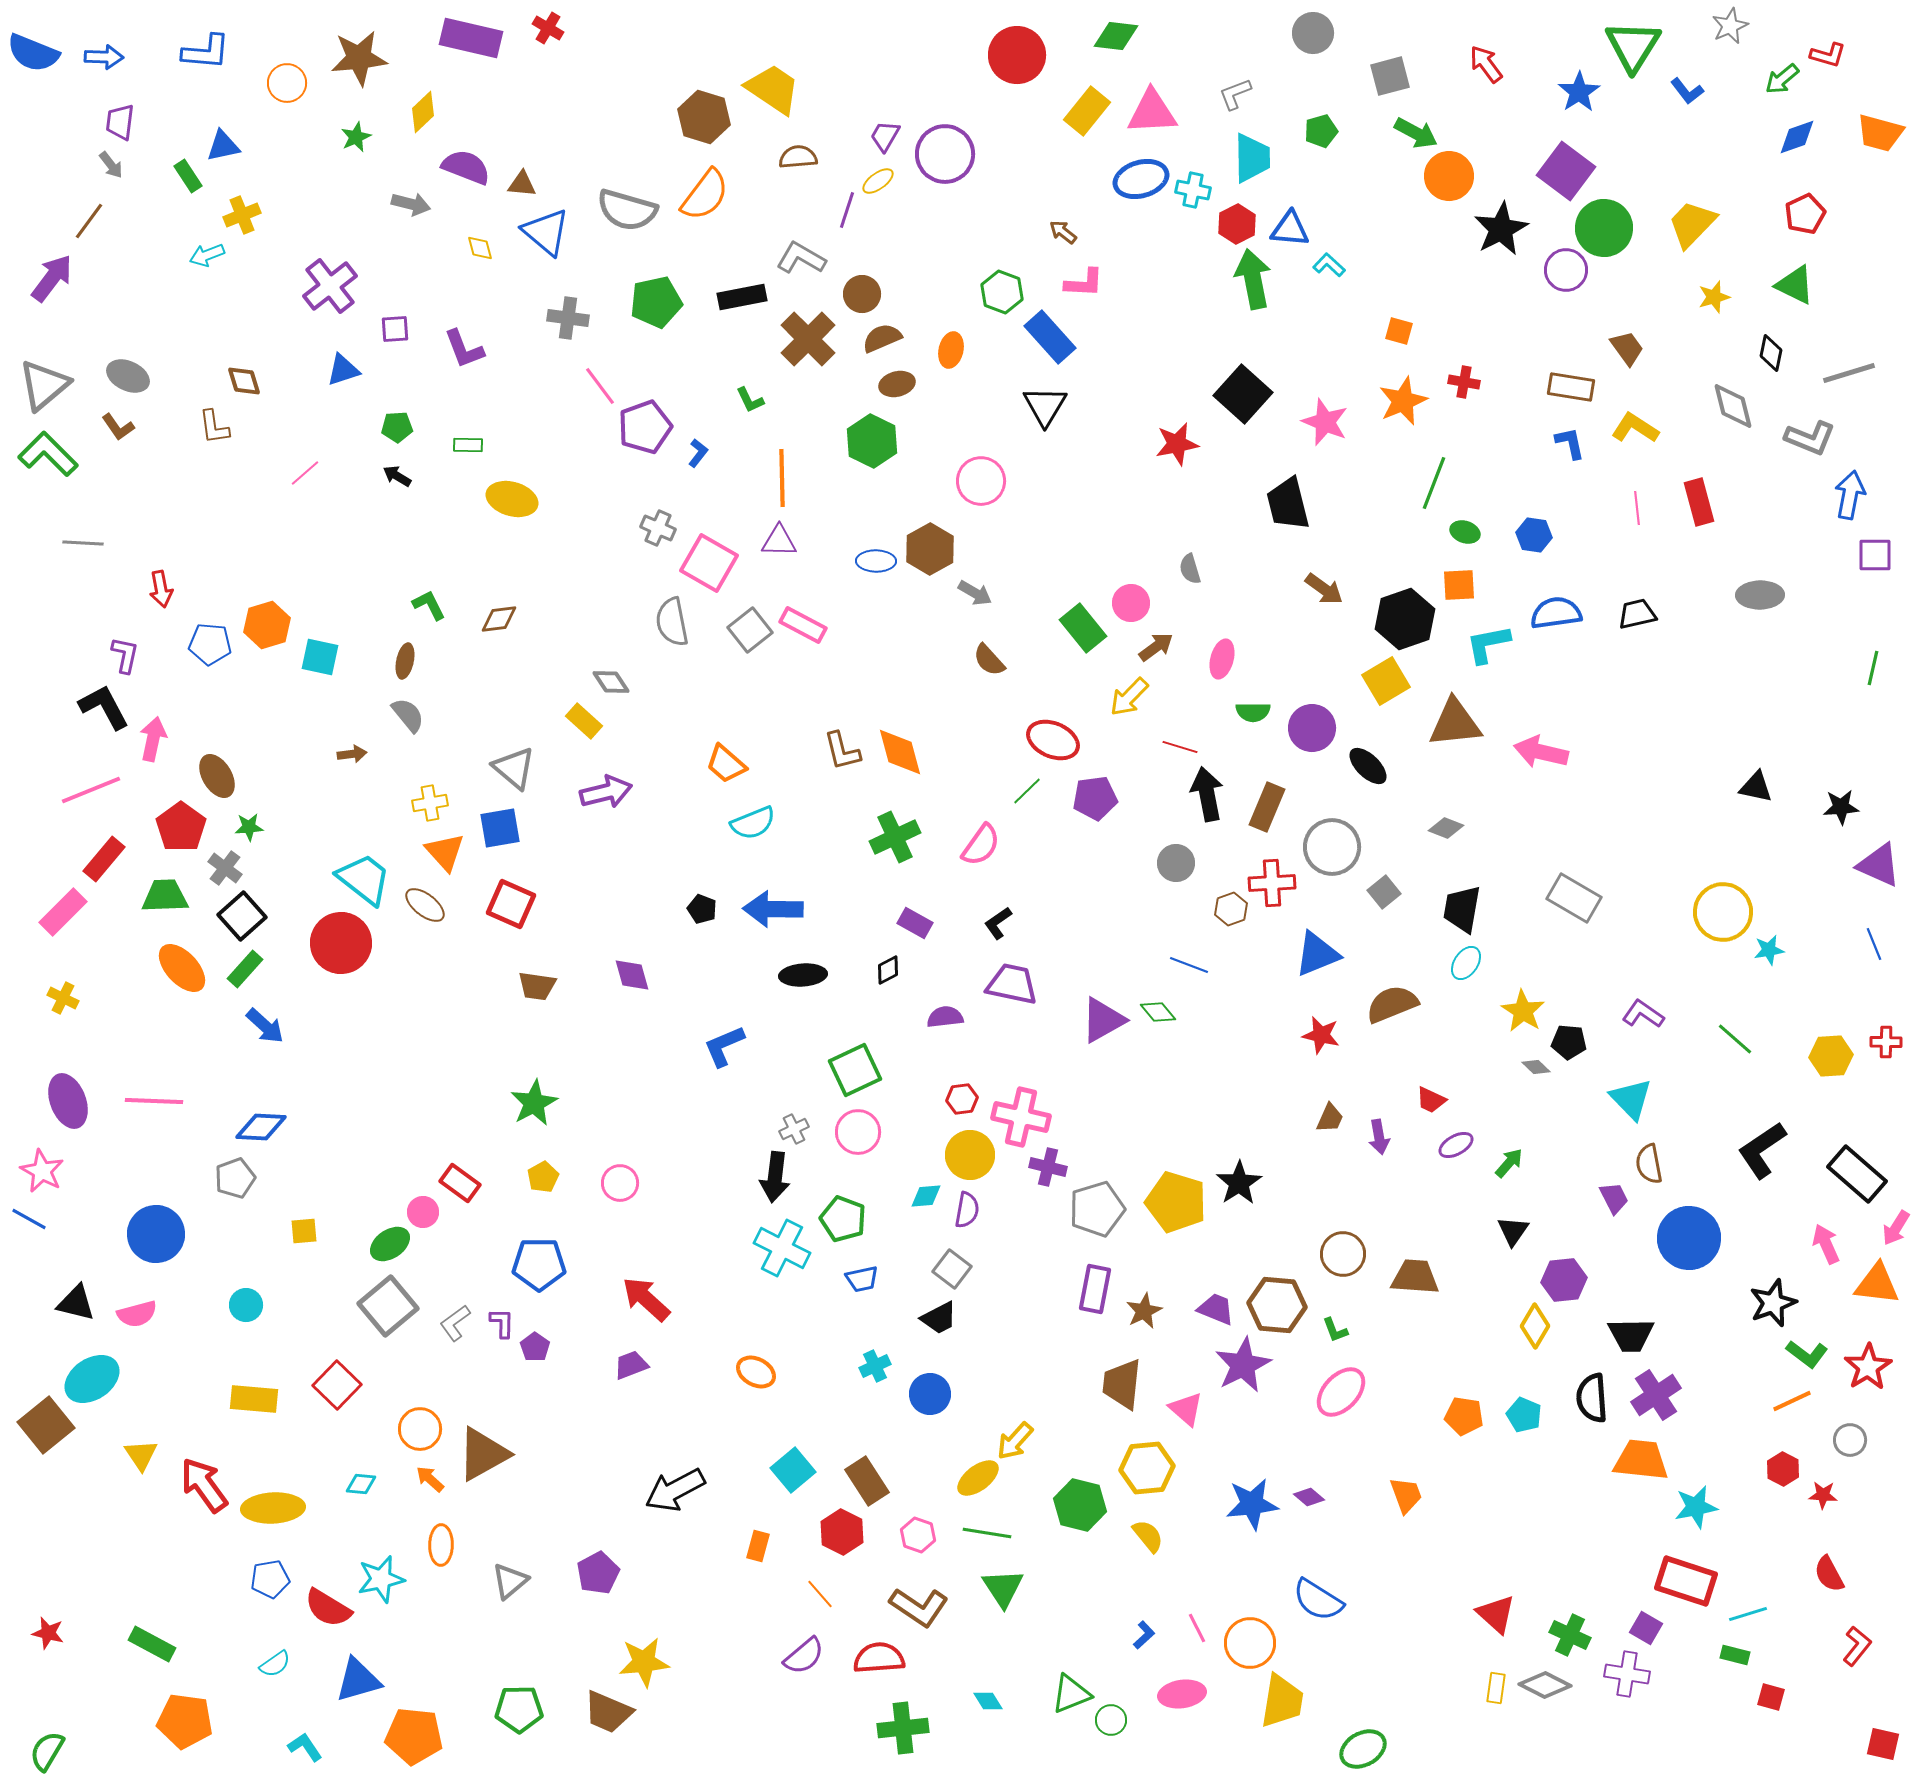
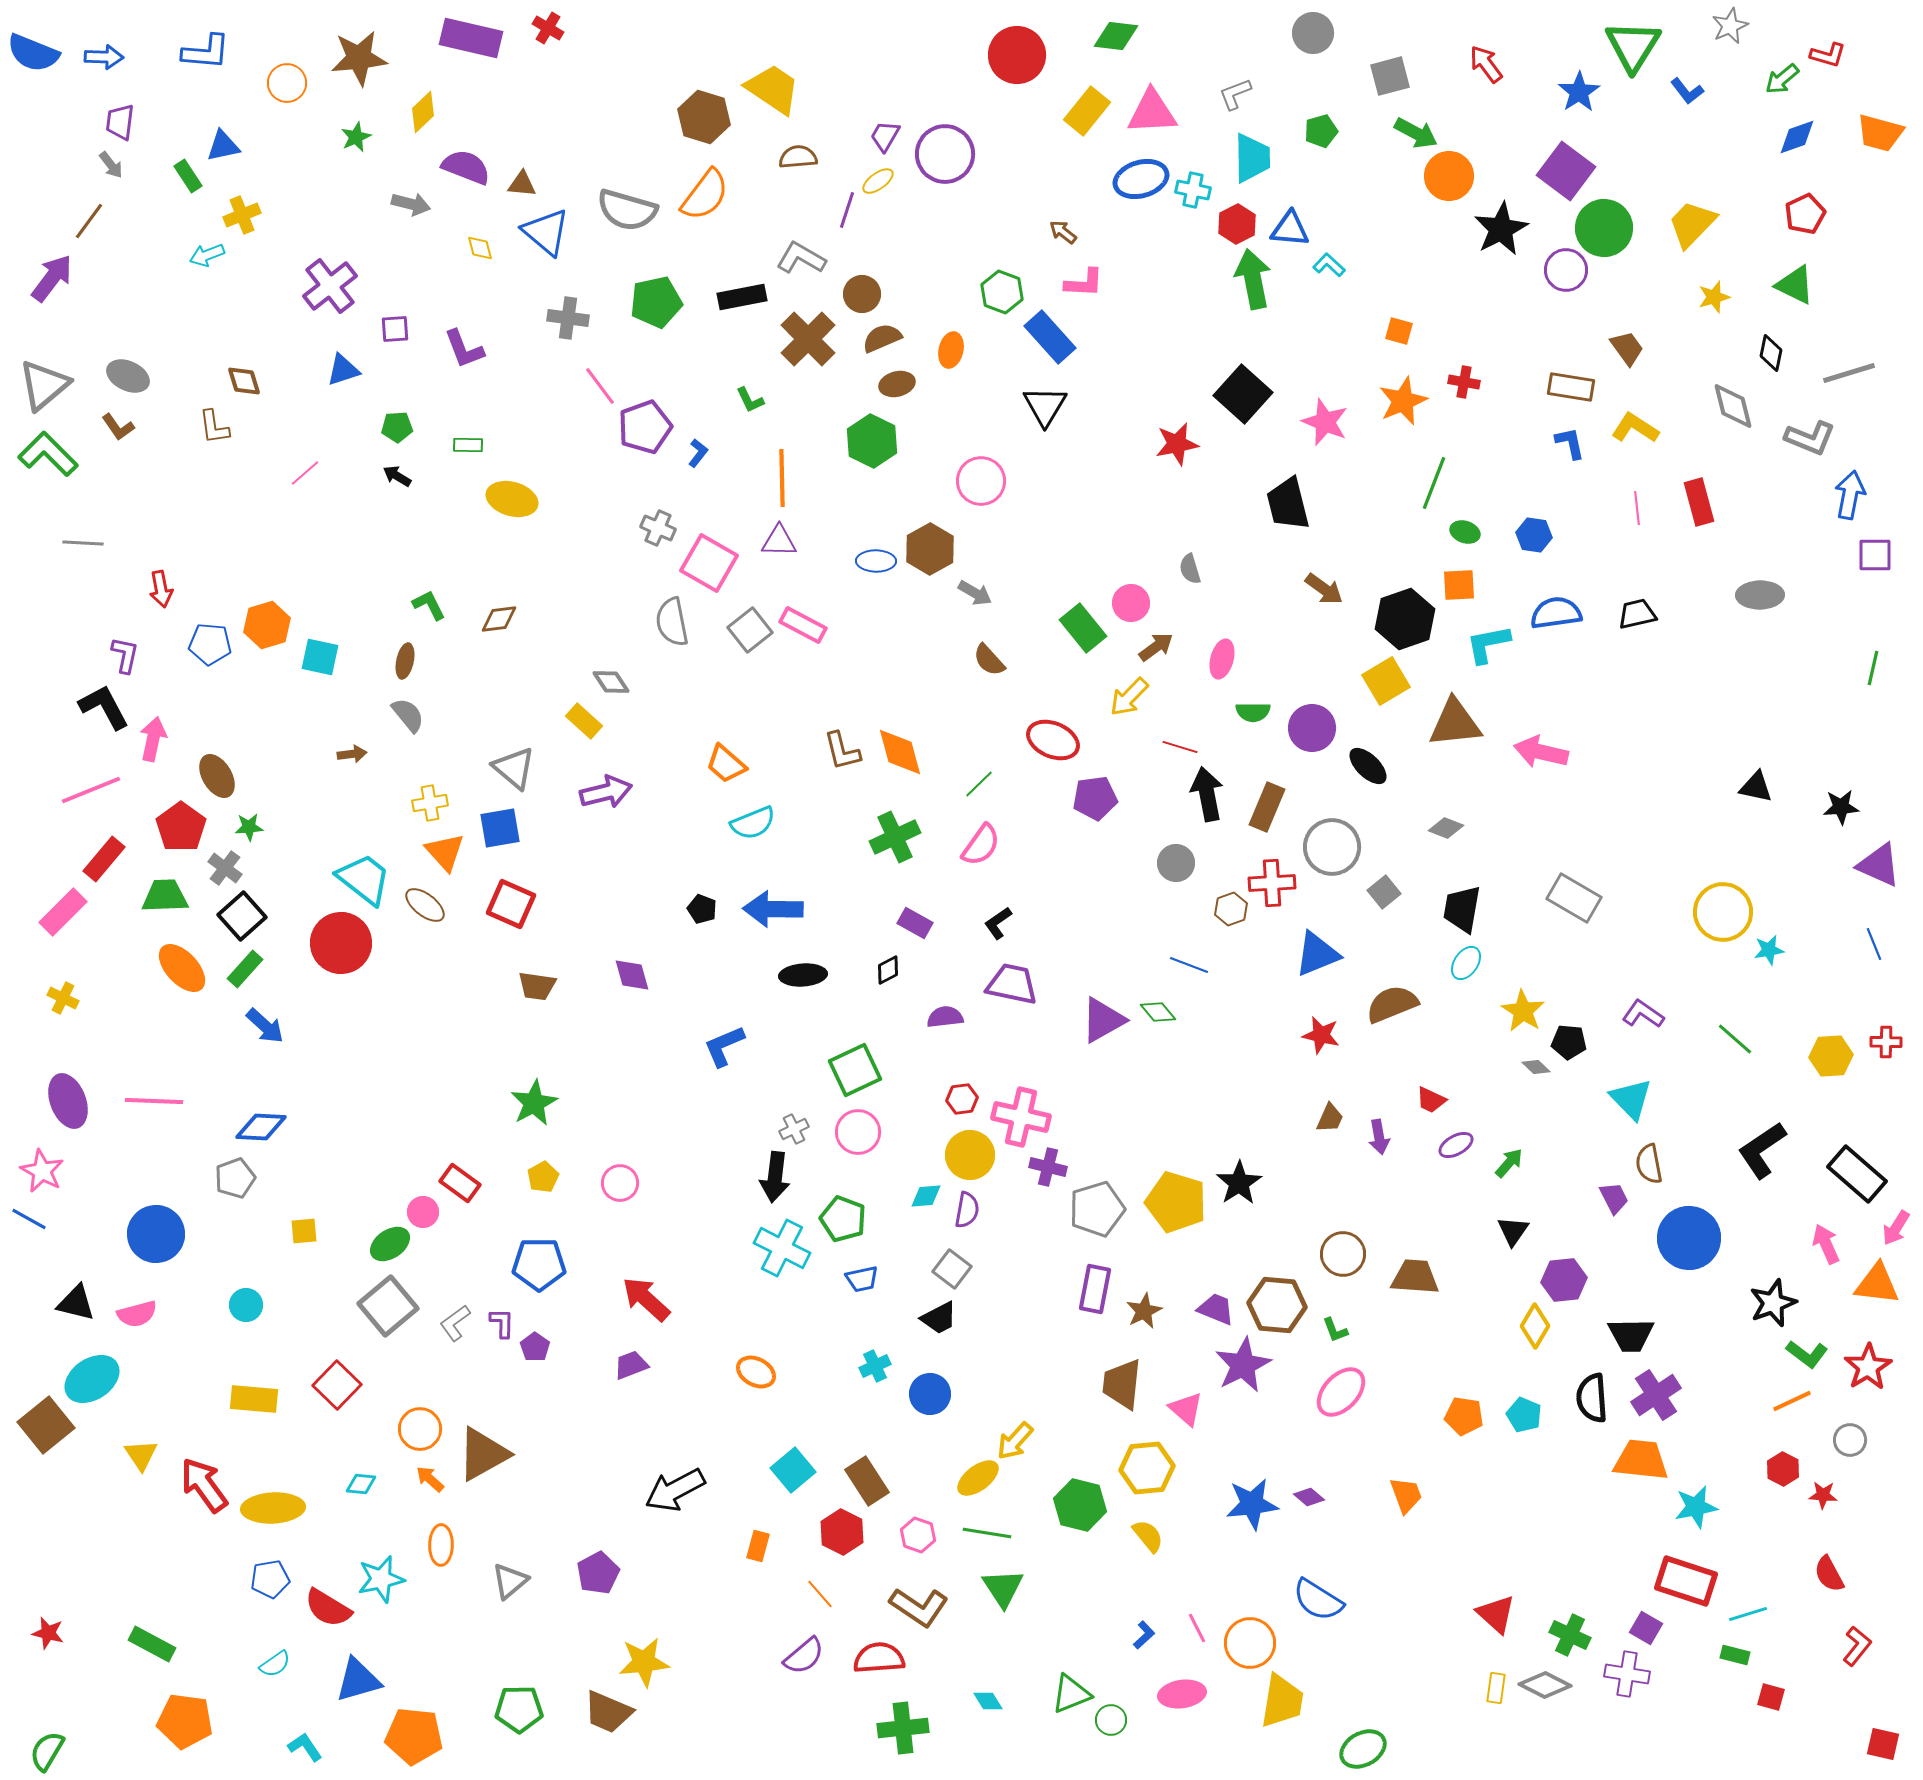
green line at (1027, 791): moved 48 px left, 7 px up
